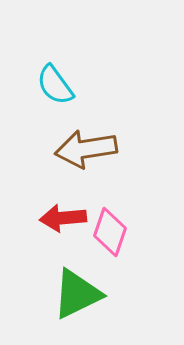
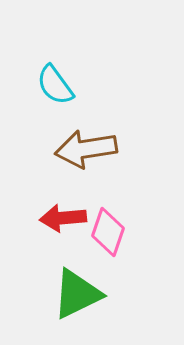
pink diamond: moved 2 px left
